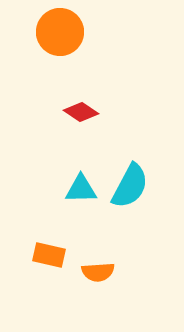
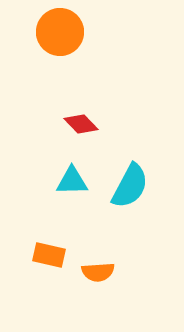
red diamond: moved 12 px down; rotated 12 degrees clockwise
cyan triangle: moved 9 px left, 8 px up
